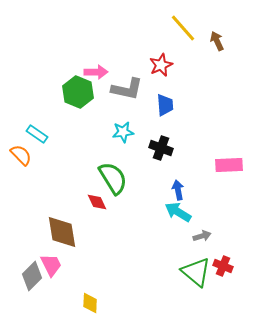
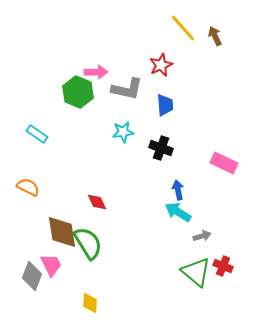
brown arrow: moved 2 px left, 5 px up
orange semicircle: moved 7 px right, 32 px down; rotated 20 degrees counterclockwise
pink rectangle: moved 5 px left, 2 px up; rotated 28 degrees clockwise
green semicircle: moved 25 px left, 65 px down
gray diamond: rotated 24 degrees counterclockwise
